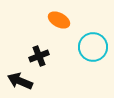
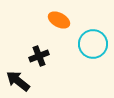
cyan circle: moved 3 px up
black arrow: moved 2 px left; rotated 15 degrees clockwise
